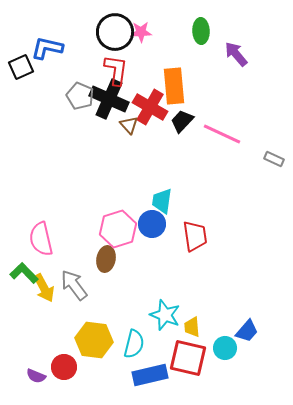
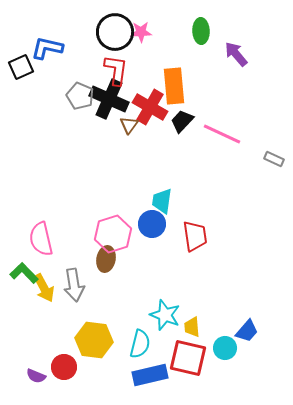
brown triangle: rotated 18 degrees clockwise
pink hexagon: moved 5 px left, 5 px down
gray arrow: rotated 152 degrees counterclockwise
cyan semicircle: moved 6 px right
